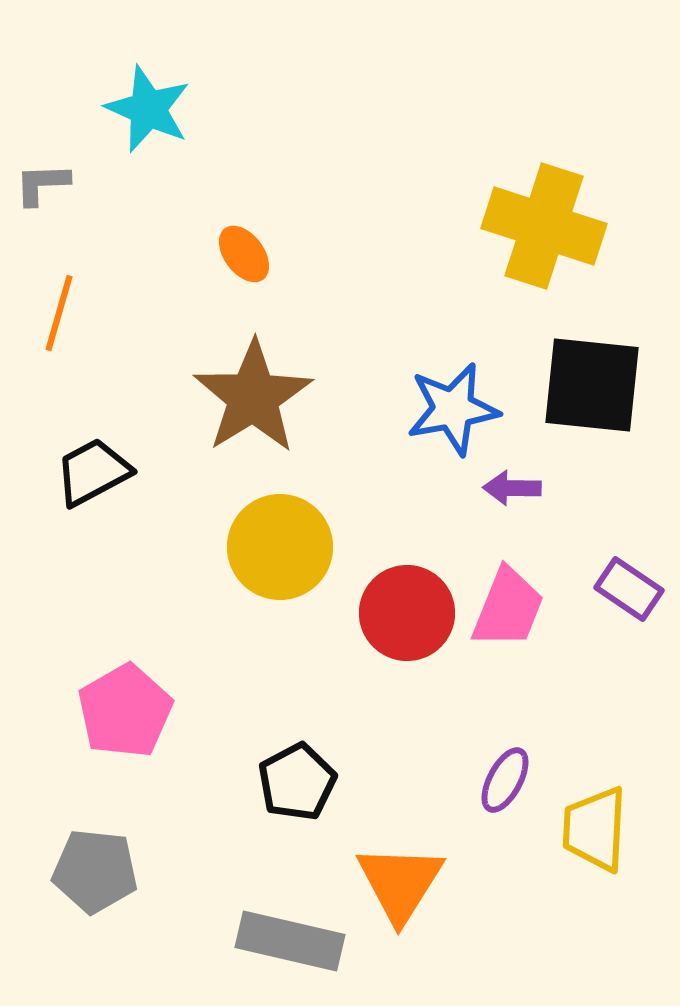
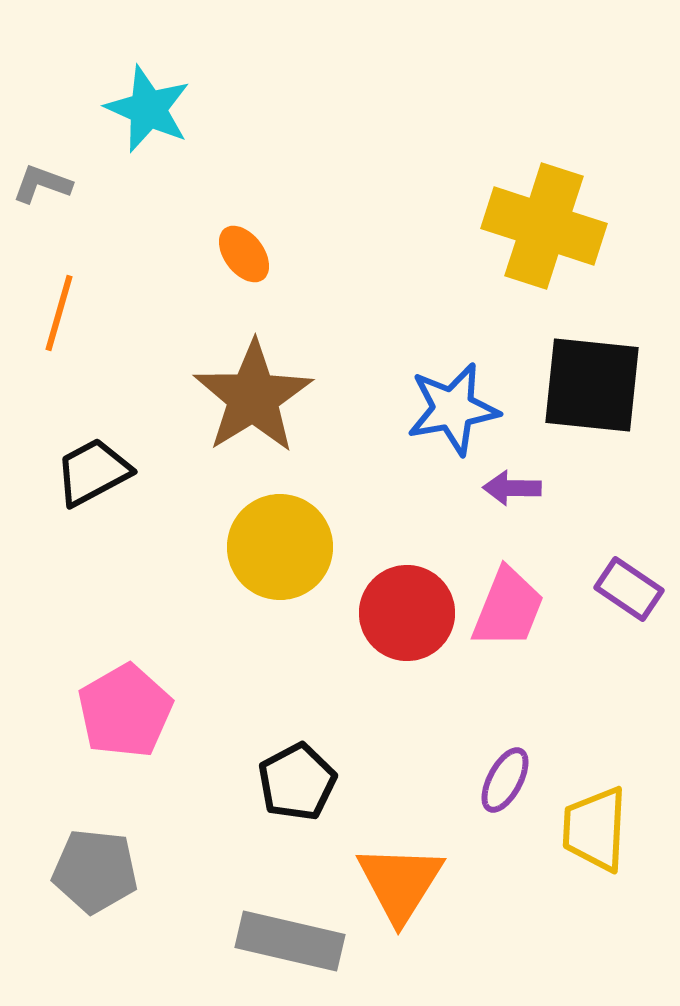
gray L-shape: rotated 22 degrees clockwise
